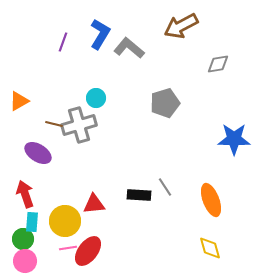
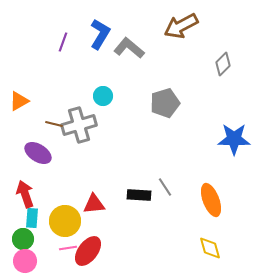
gray diamond: moved 5 px right; rotated 35 degrees counterclockwise
cyan circle: moved 7 px right, 2 px up
cyan rectangle: moved 4 px up
